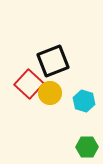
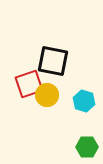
black square: rotated 32 degrees clockwise
red square: rotated 28 degrees clockwise
yellow circle: moved 3 px left, 2 px down
